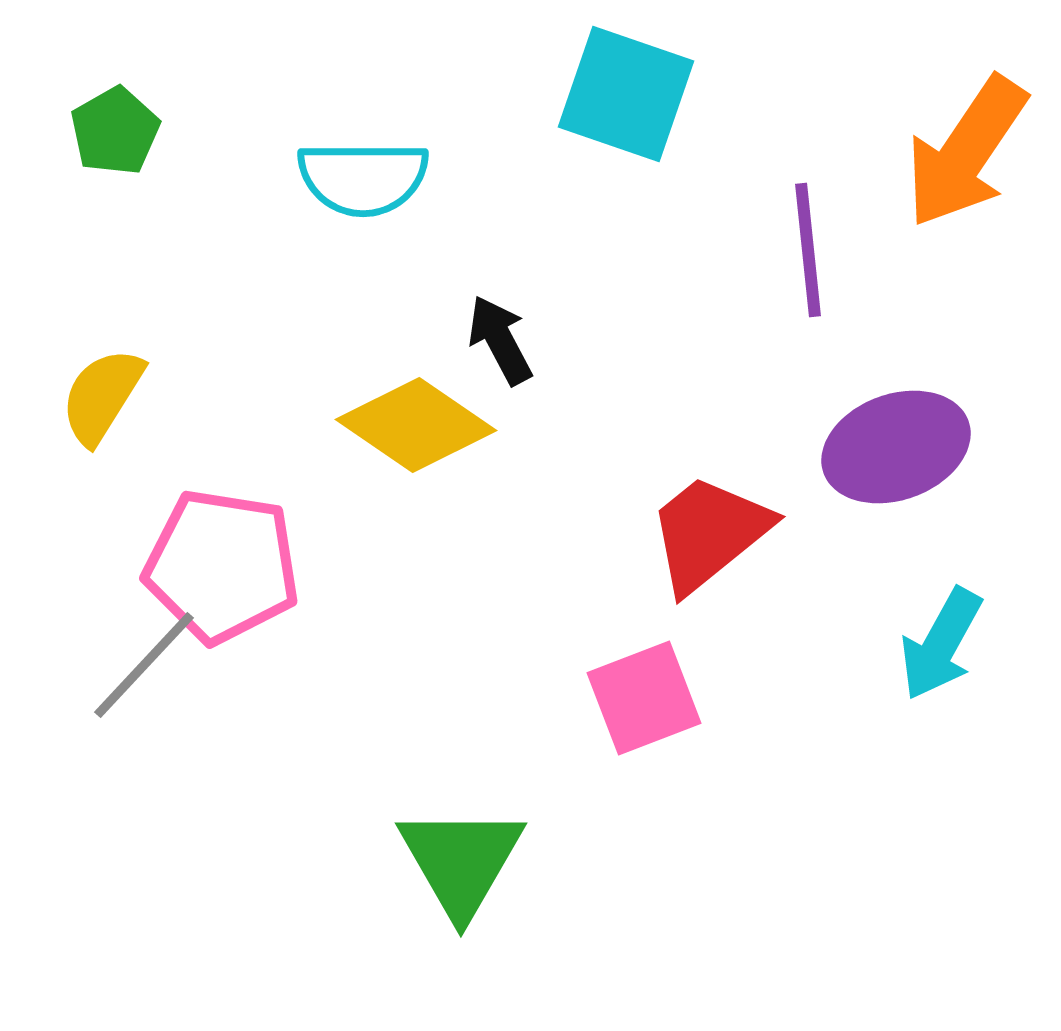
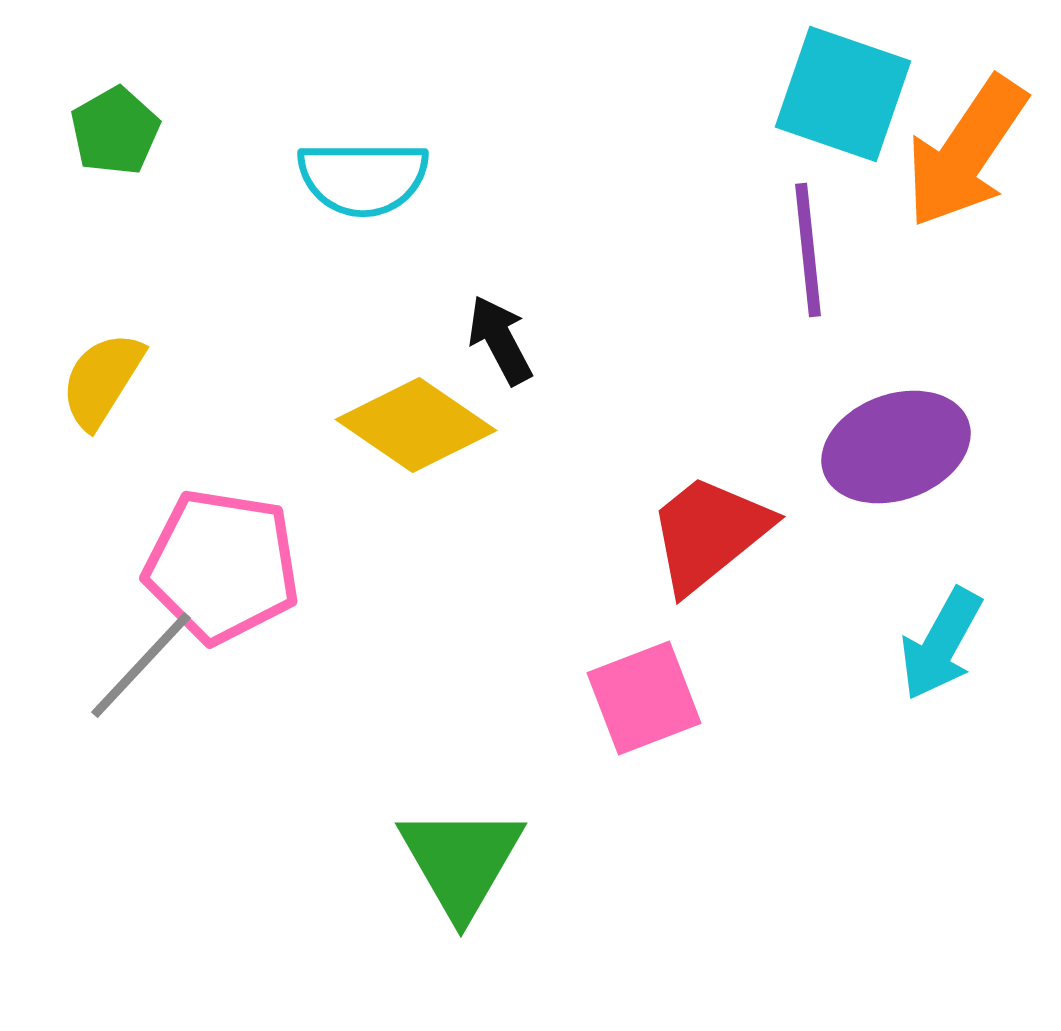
cyan square: moved 217 px right
yellow semicircle: moved 16 px up
gray line: moved 3 px left
